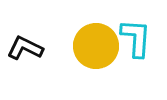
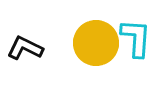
yellow circle: moved 3 px up
